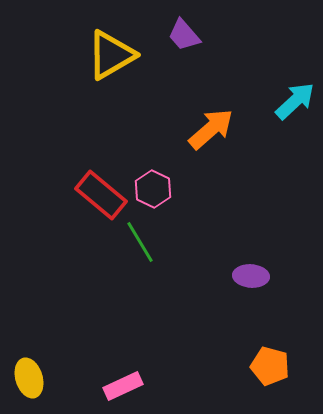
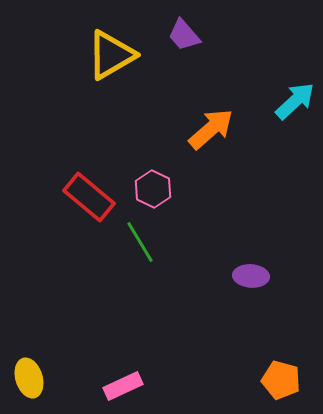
red rectangle: moved 12 px left, 2 px down
orange pentagon: moved 11 px right, 14 px down
